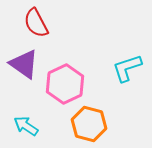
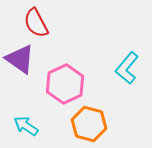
purple triangle: moved 4 px left, 5 px up
cyan L-shape: rotated 32 degrees counterclockwise
